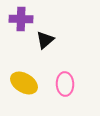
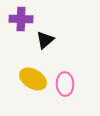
yellow ellipse: moved 9 px right, 4 px up
